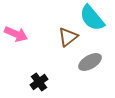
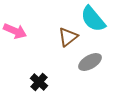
cyan semicircle: moved 1 px right, 1 px down
pink arrow: moved 1 px left, 3 px up
black cross: rotated 12 degrees counterclockwise
